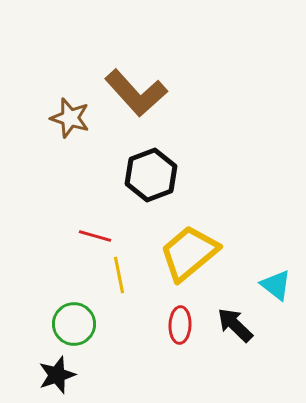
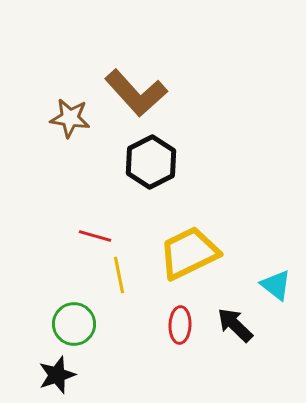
brown star: rotated 9 degrees counterclockwise
black hexagon: moved 13 px up; rotated 6 degrees counterclockwise
yellow trapezoid: rotated 14 degrees clockwise
